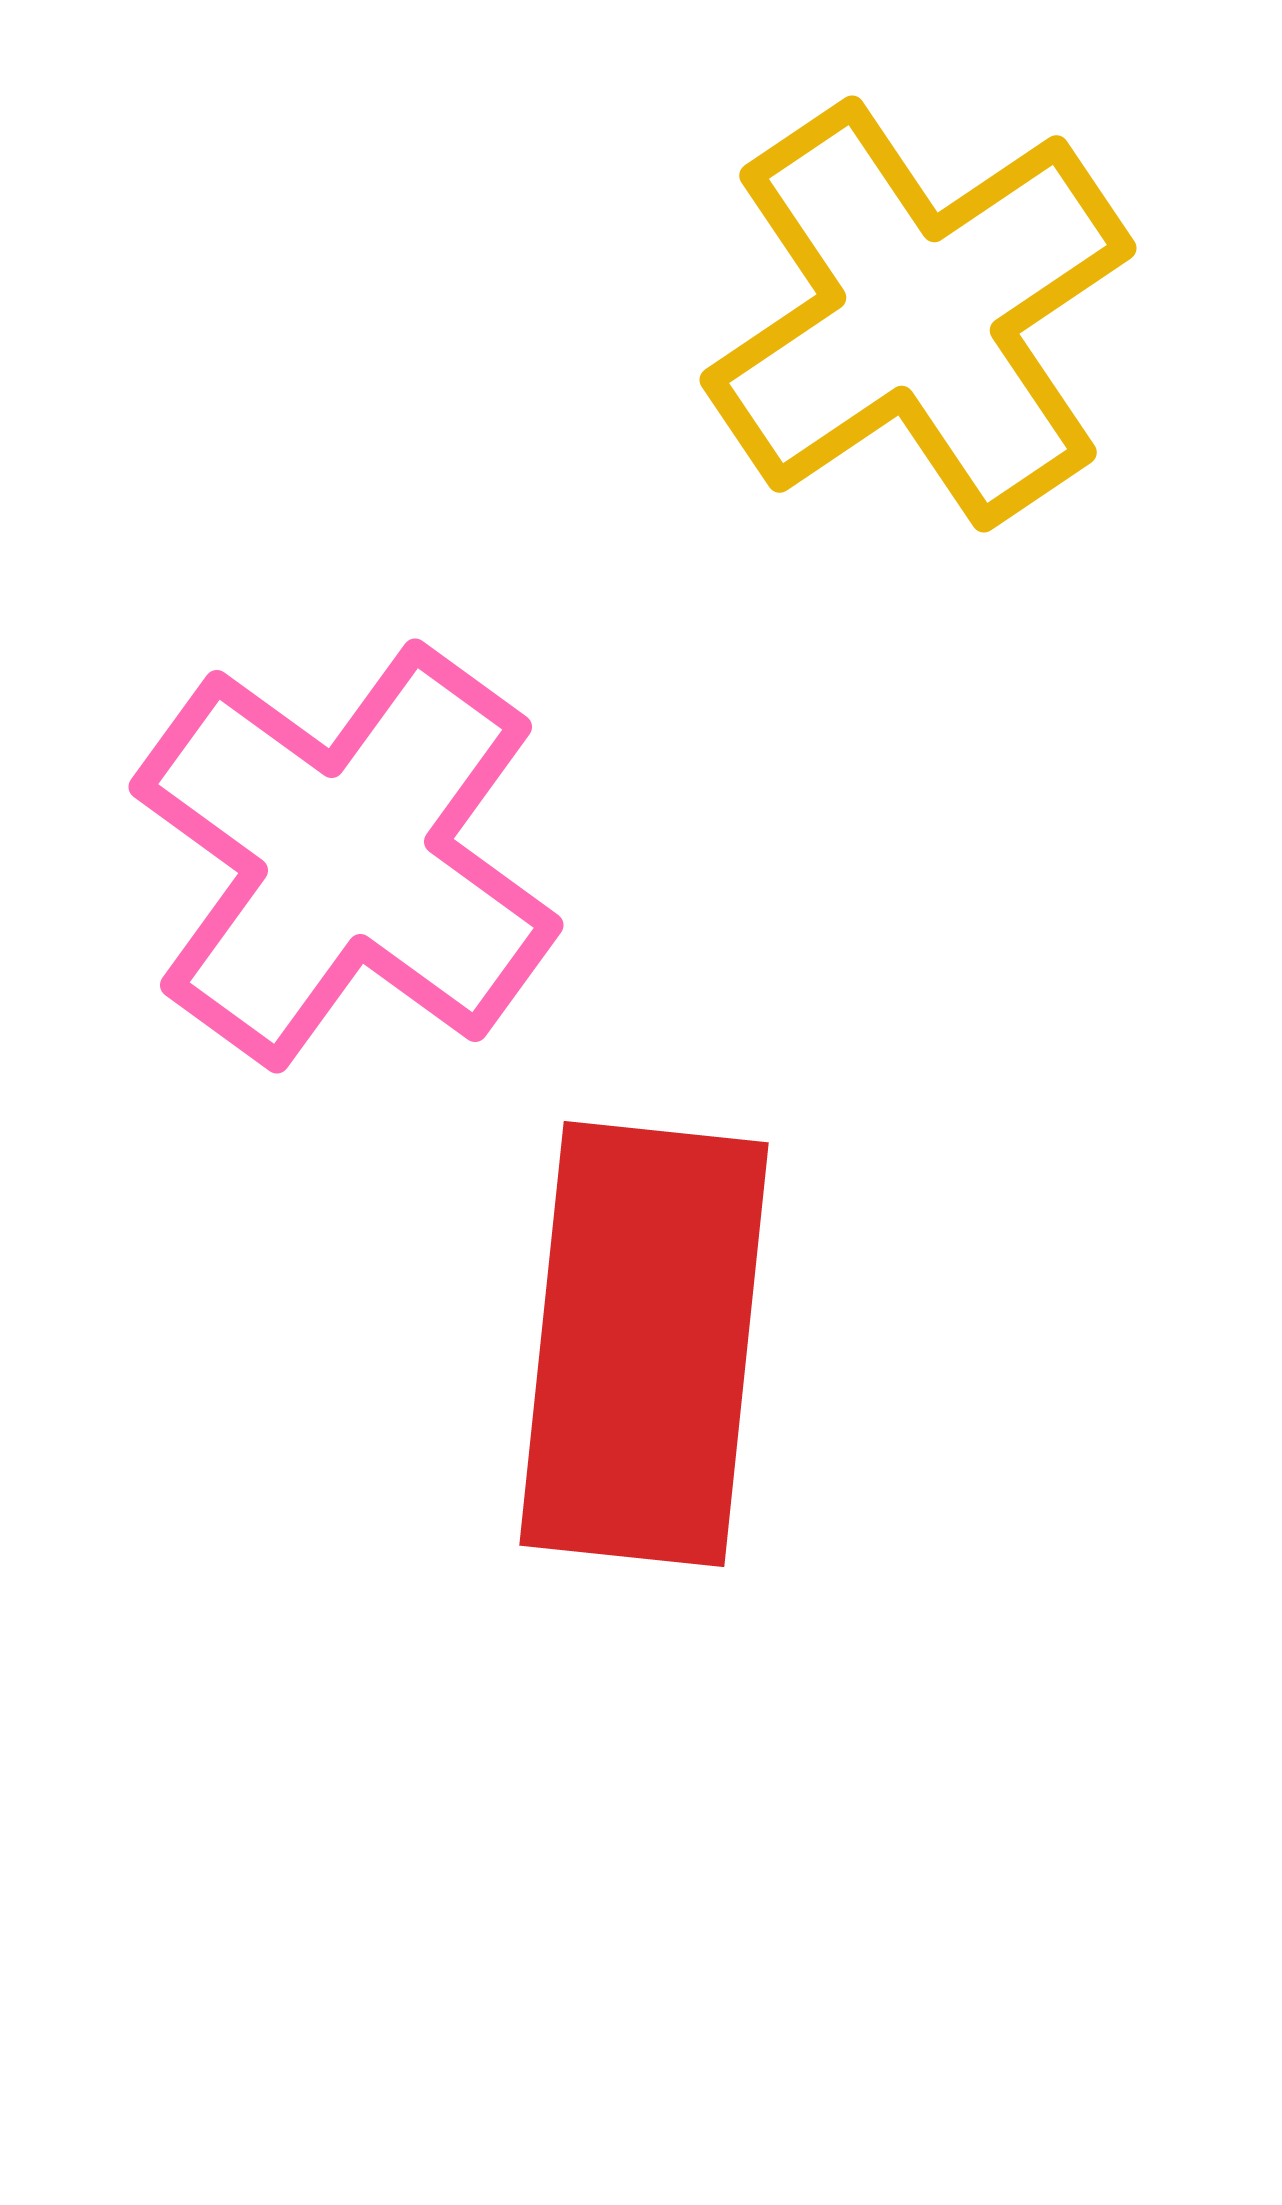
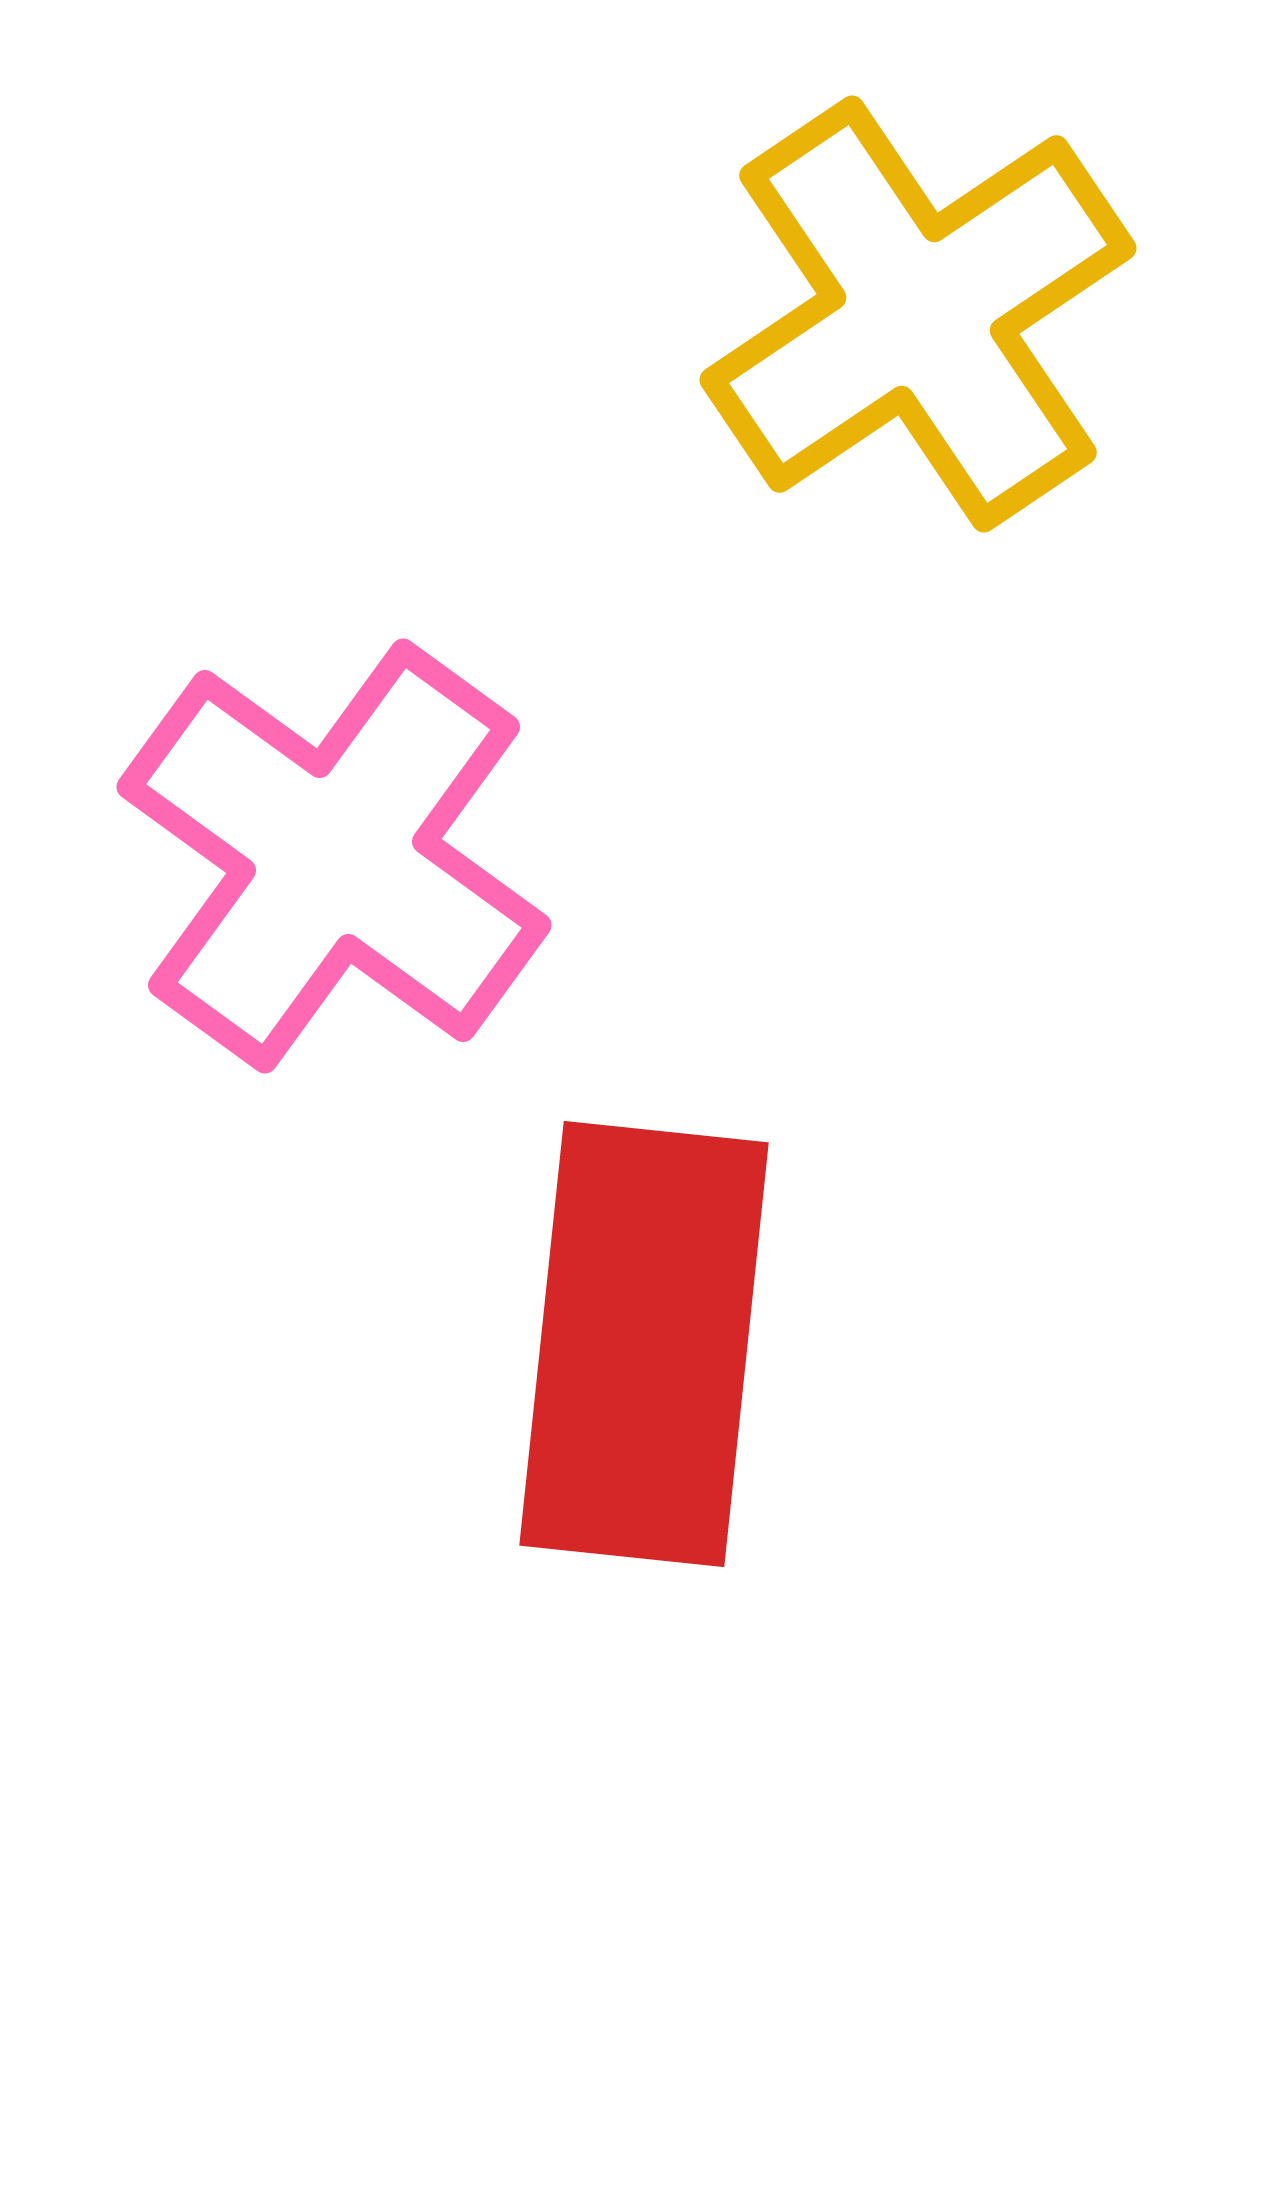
pink cross: moved 12 px left
